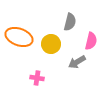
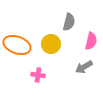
gray semicircle: moved 1 px left
orange ellipse: moved 2 px left, 8 px down
gray arrow: moved 7 px right, 5 px down
pink cross: moved 1 px right, 3 px up
